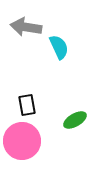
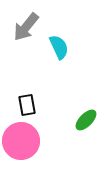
gray arrow: rotated 60 degrees counterclockwise
green ellipse: moved 11 px right; rotated 15 degrees counterclockwise
pink circle: moved 1 px left
